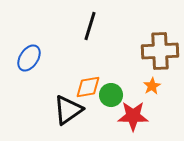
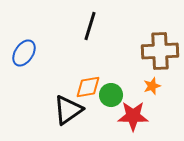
blue ellipse: moved 5 px left, 5 px up
orange star: rotated 12 degrees clockwise
